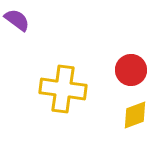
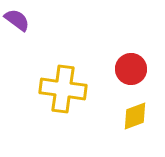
red circle: moved 1 px up
yellow diamond: moved 1 px down
